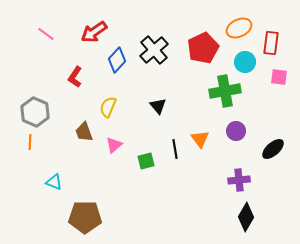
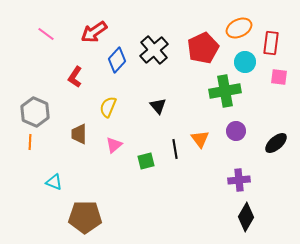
brown trapezoid: moved 5 px left, 2 px down; rotated 20 degrees clockwise
black ellipse: moved 3 px right, 6 px up
